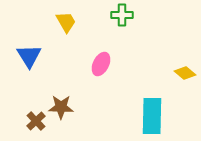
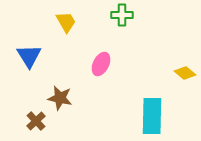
brown star: moved 1 px left, 9 px up; rotated 10 degrees clockwise
